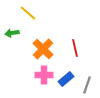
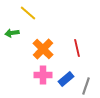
red line: moved 2 px right
pink cross: moved 1 px left
gray line: moved 1 px left, 1 px down
